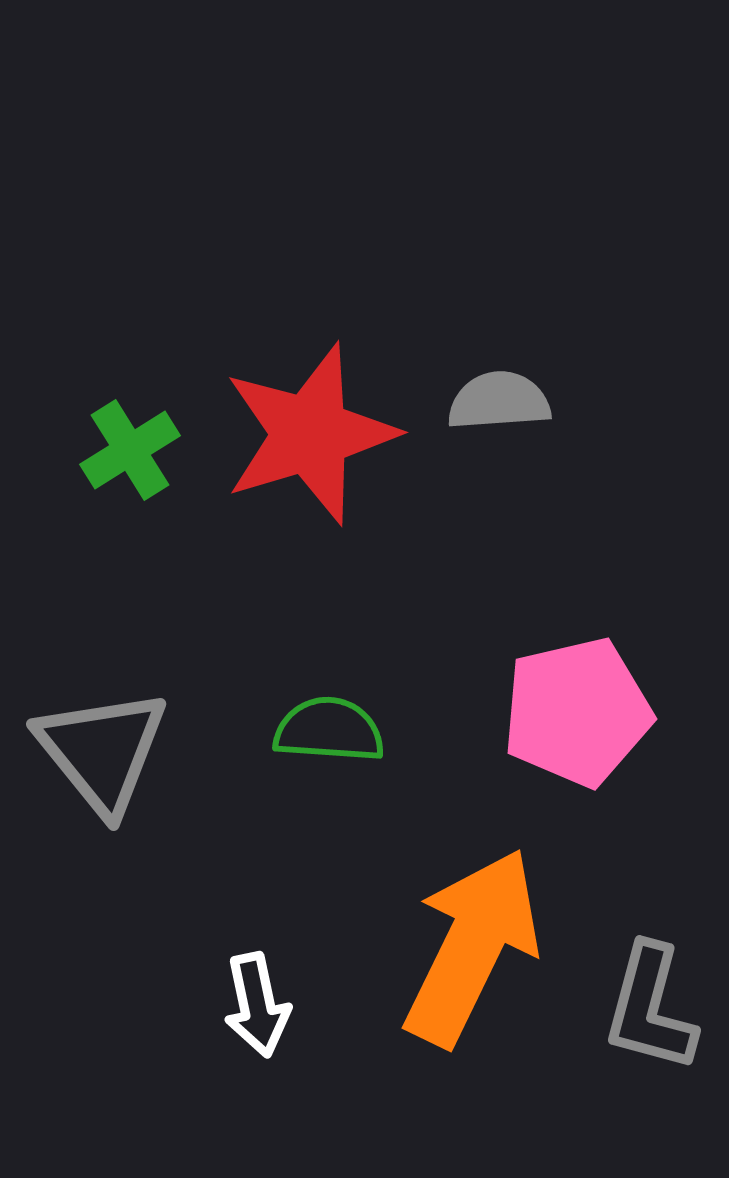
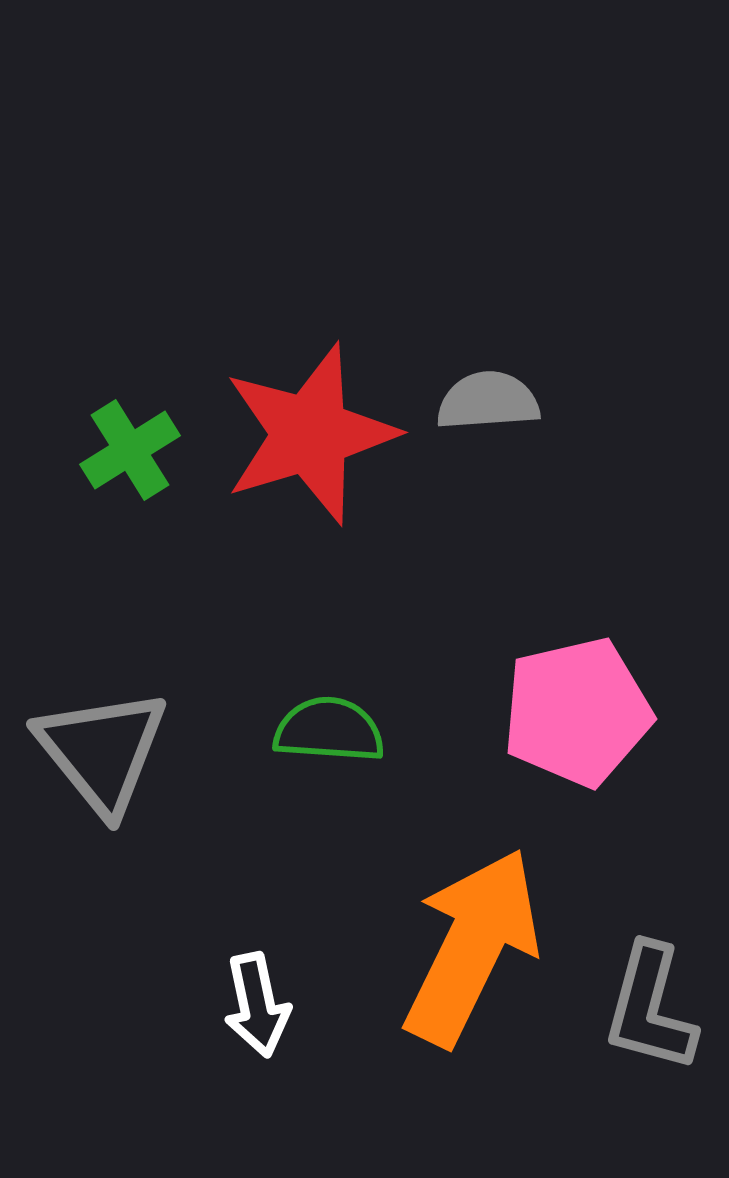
gray semicircle: moved 11 px left
